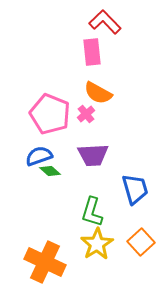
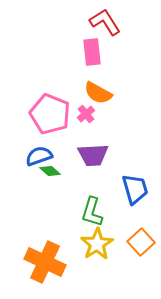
red L-shape: rotated 12 degrees clockwise
